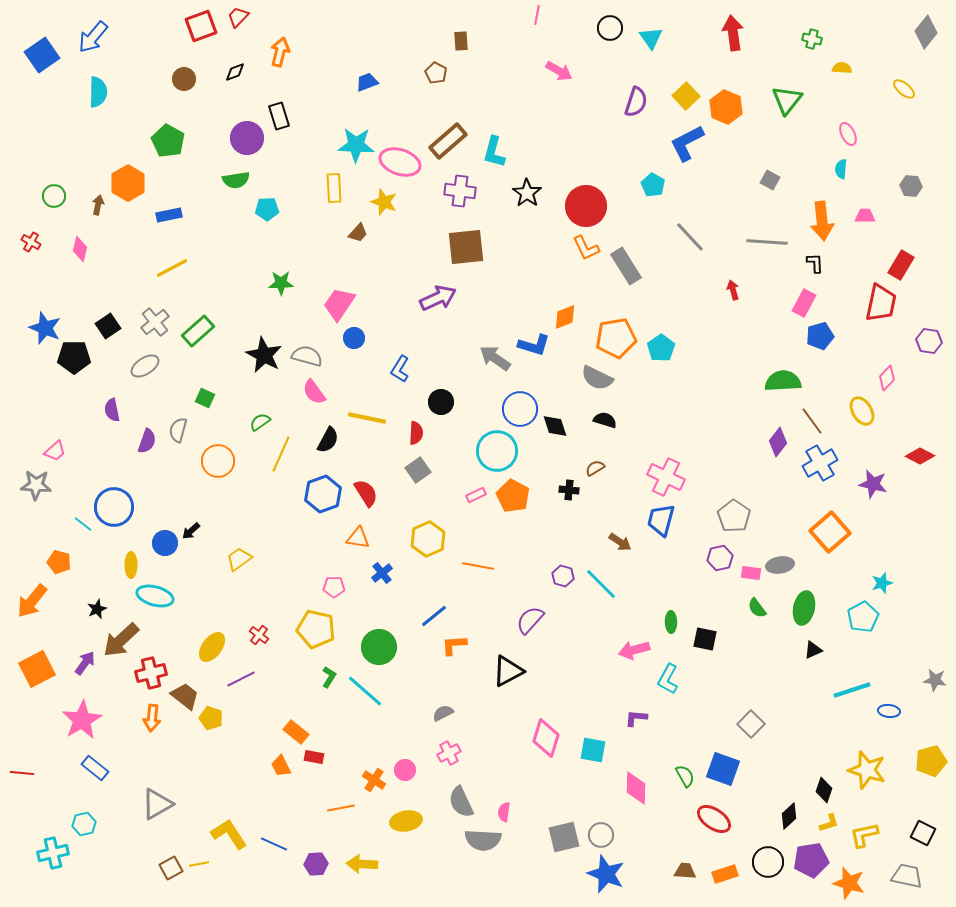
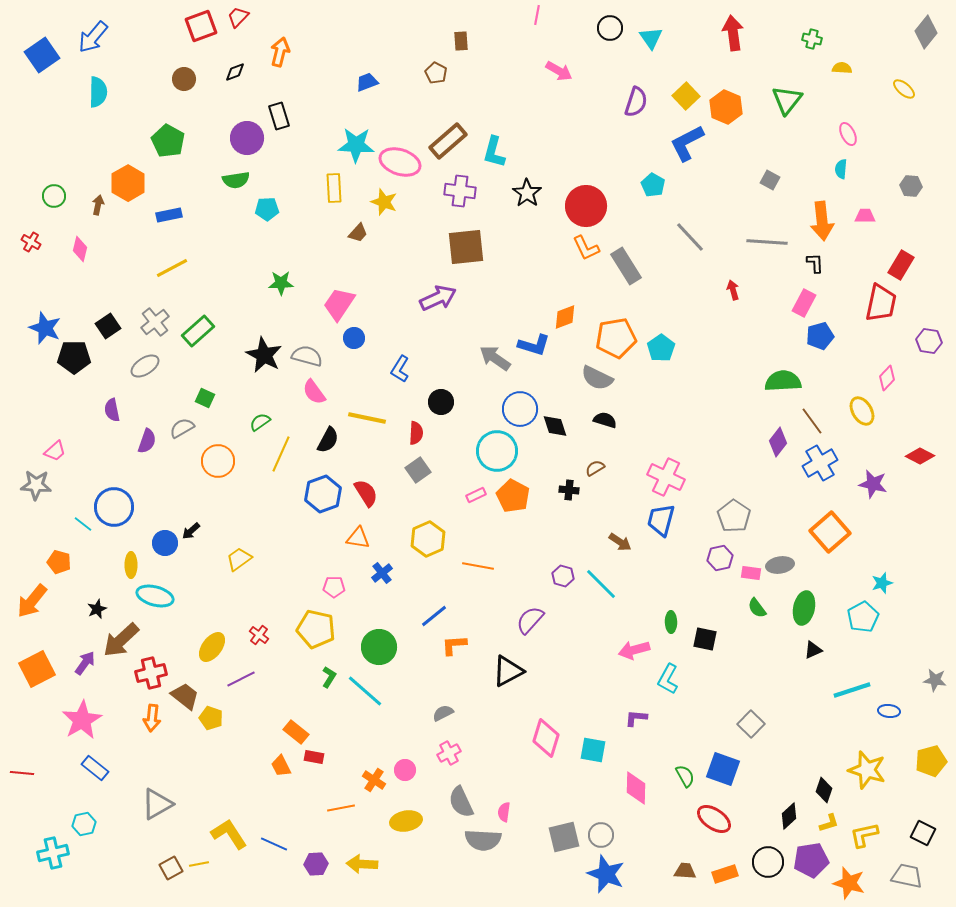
gray semicircle at (178, 430): moved 4 px right, 2 px up; rotated 45 degrees clockwise
